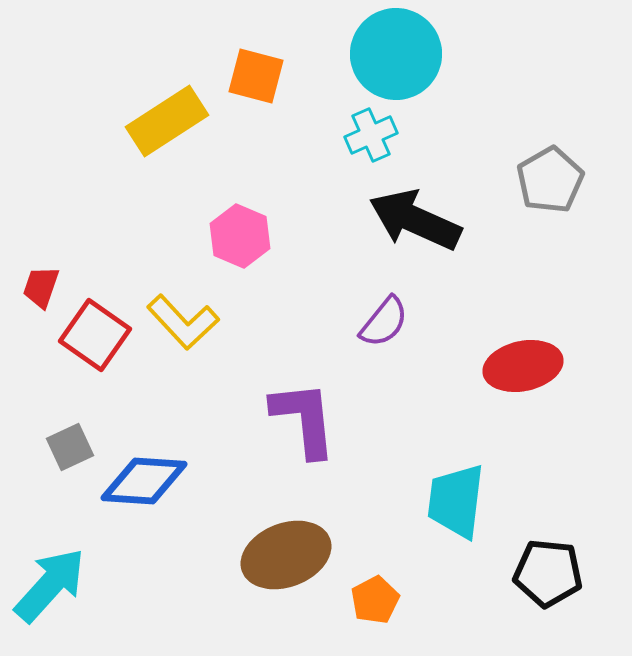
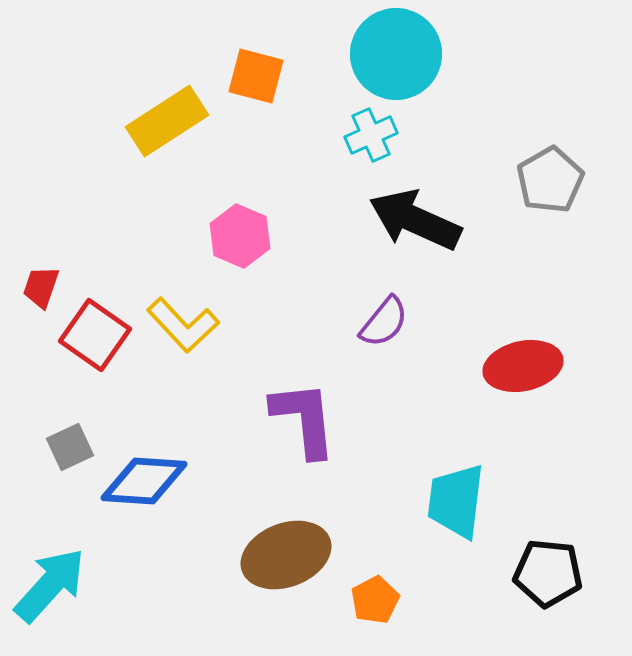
yellow L-shape: moved 3 px down
